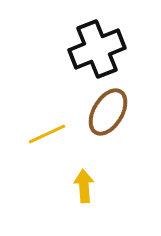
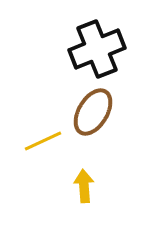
brown ellipse: moved 15 px left
yellow line: moved 4 px left, 7 px down
